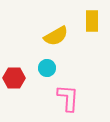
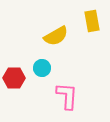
yellow rectangle: rotated 10 degrees counterclockwise
cyan circle: moved 5 px left
pink L-shape: moved 1 px left, 2 px up
